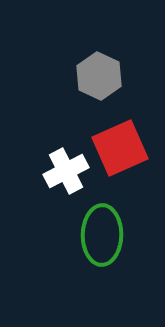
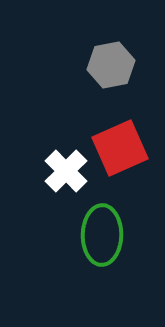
gray hexagon: moved 12 px right, 11 px up; rotated 24 degrees clockwise
white cross: rotated 18 degrees counterclockwise
